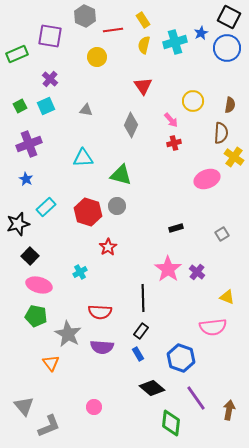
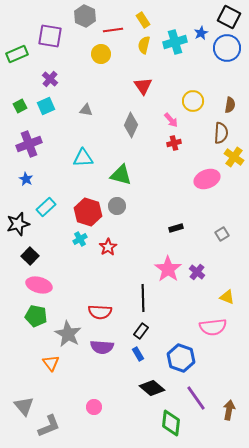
yellow circle at (97, 57): moved 4 px right, 3 px up
cyan cross at (80, 272): moved 33 px up
